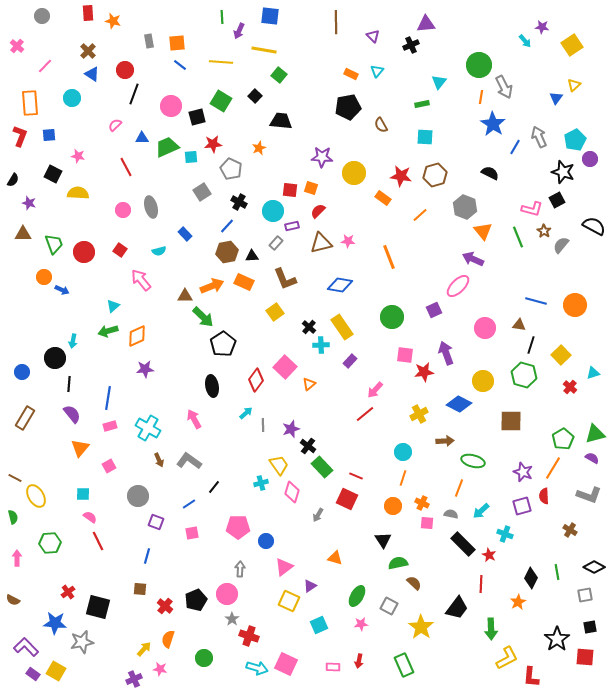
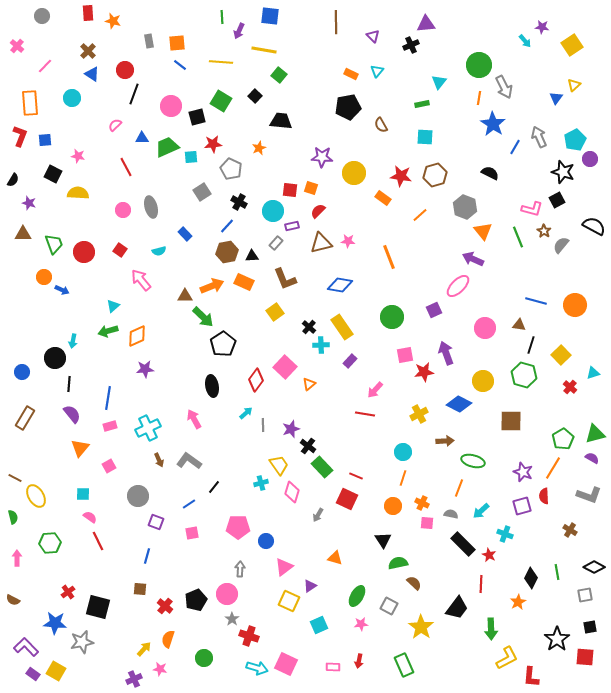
orange line at (481, 97): moved 2 px left, 1 px down
blue square at (49, 135): moved 4 px left, 5 px down
pink square at (405, 355): rotated 18 degrees counterclockwise
red line at (365, 414): rotated 48 degrees clockwise
cyan cross at (148, 428): rotated 35 degrees clockwise
